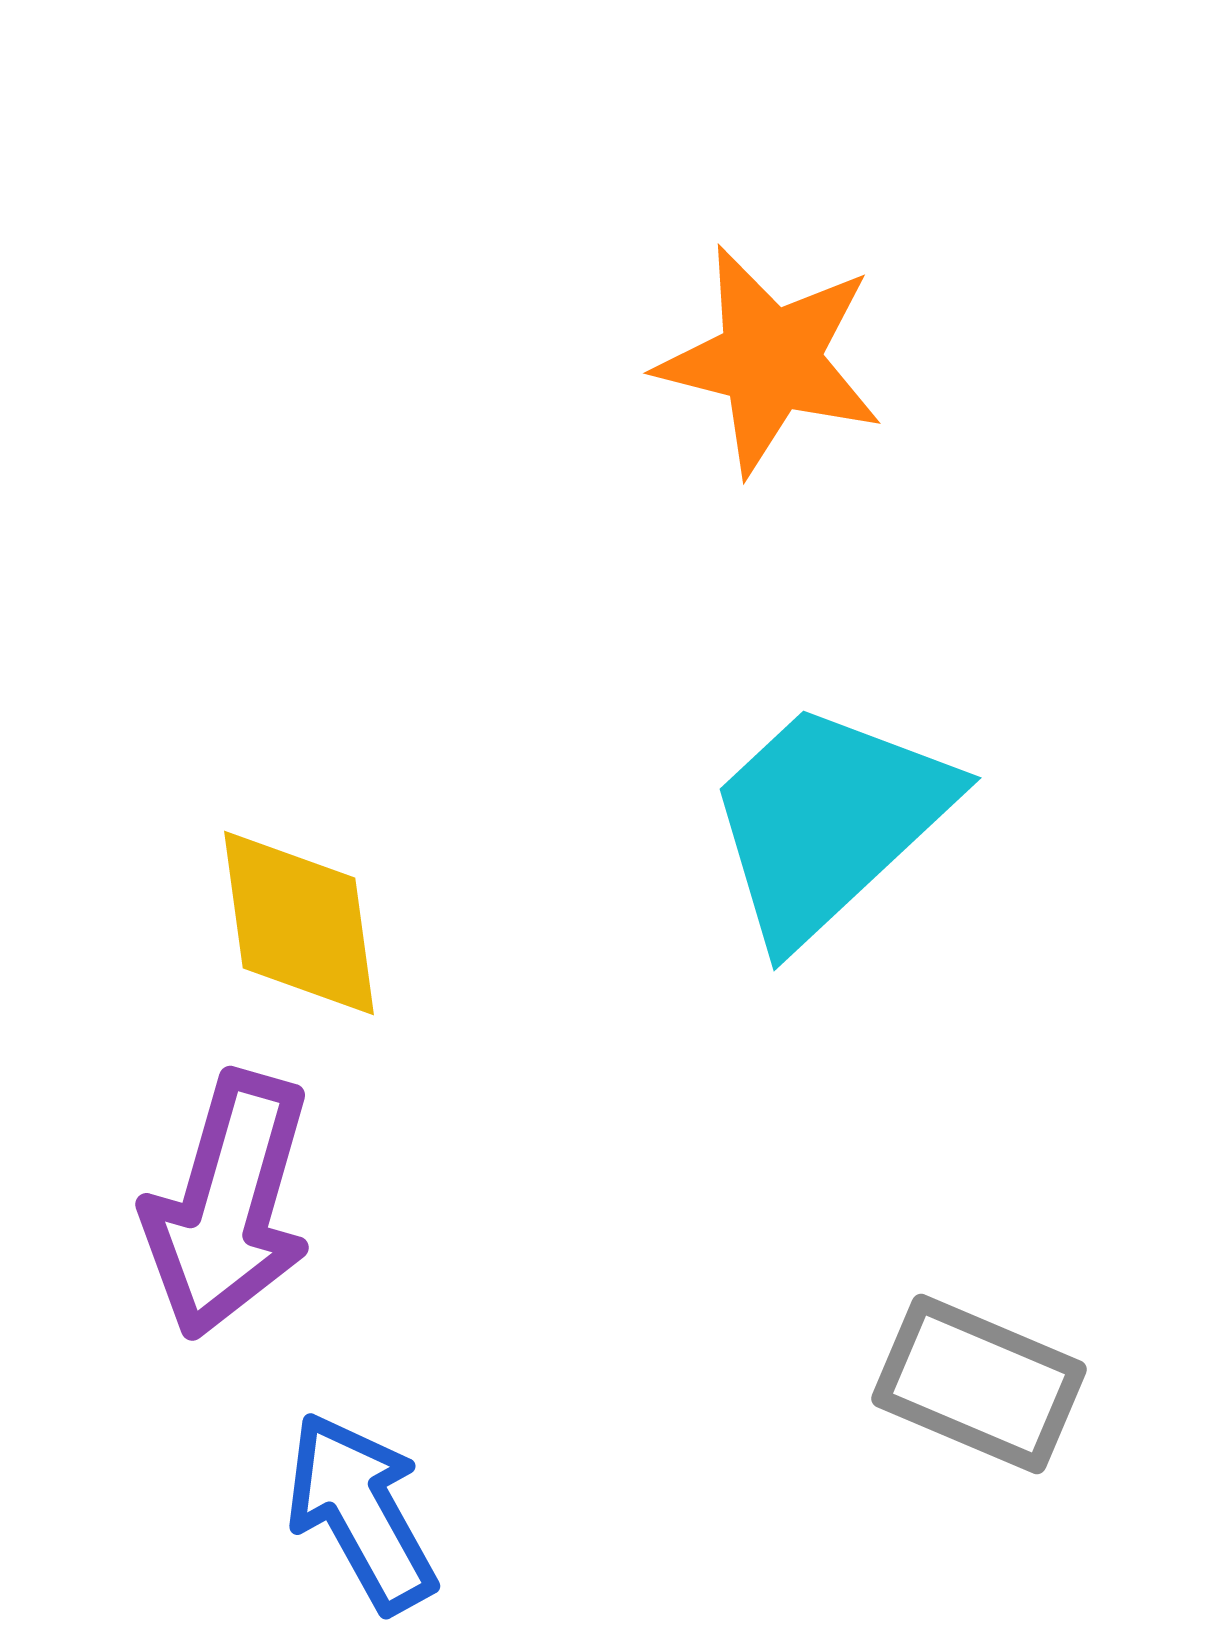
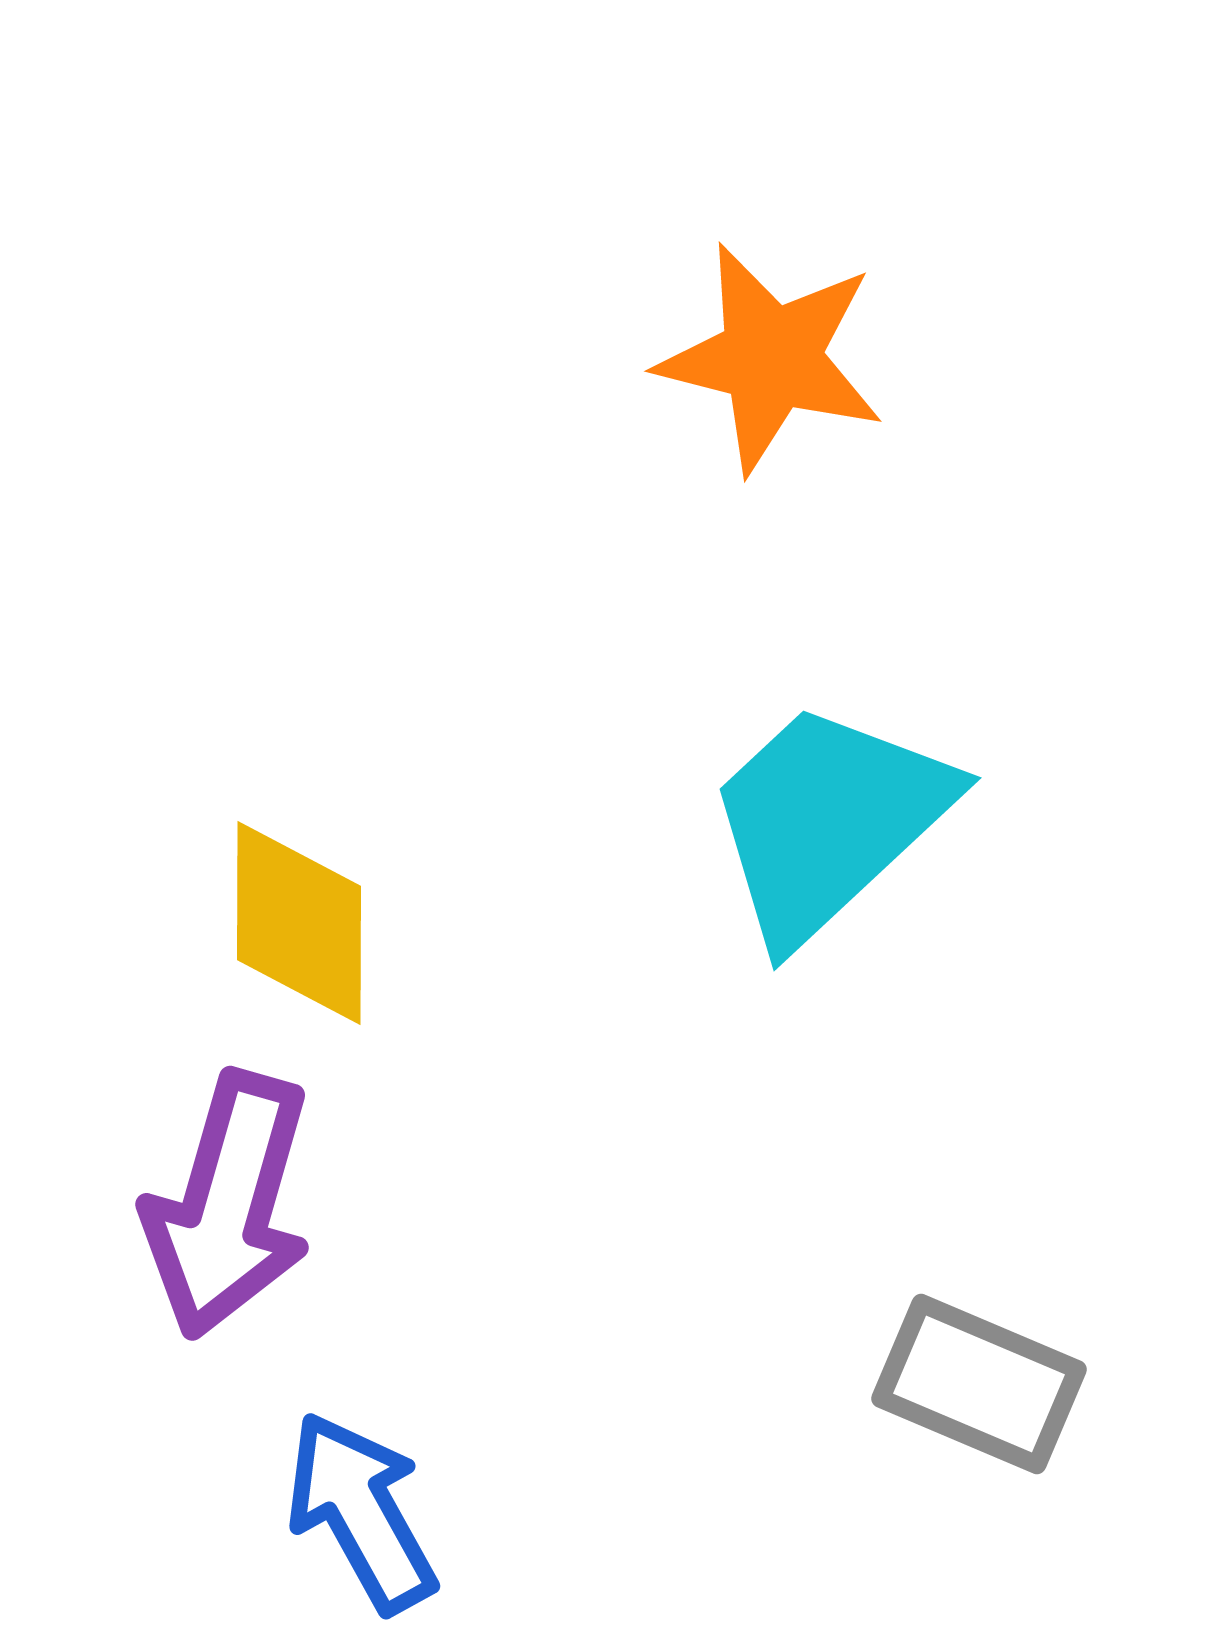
orange star: moved 1 px right, 2 px up
yellow diamond: rotated 8 degrees clockwise
